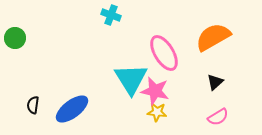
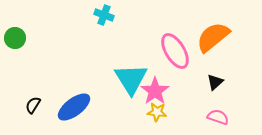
cyan cross: moved 7 px left
orange semicircle: rotated 9 degrees counterclockwise
pink ellipse: moved 11 px right, 2 px up
pink star: rotated 24 degrees clockwise
black semicircle: rotated 24 degrees clockwise
blue ellipse: moved 2 px right, 2 px up
pink semicircle: rotated 130 degrees counterclockwise
